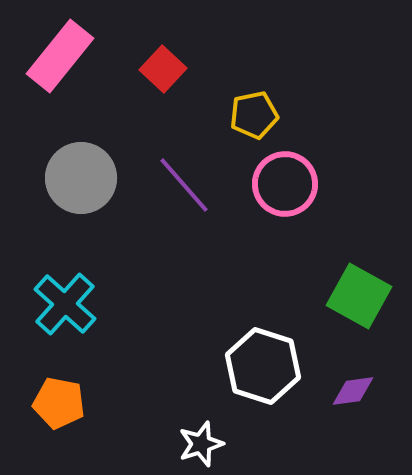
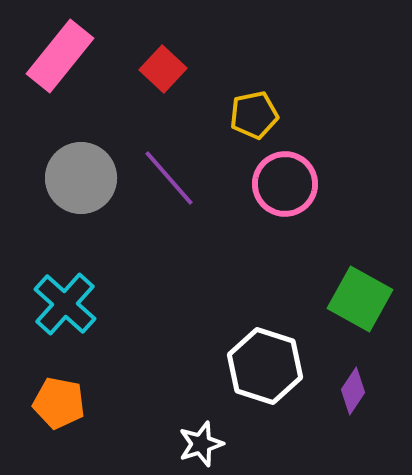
purple line: moved 15 px left, 7 px up
green square: moved 1 px right, 3 px down
white hexagon: moved 2 px right
purple diamond: rotated 48 degrees counterclockwise
